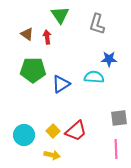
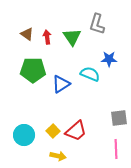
green triangle: moved 12 px right, 22 px down
cyan semicircle: moved 4 px left, 3 px up; rotated 18 degrees clockwise
yellow arrow: moved 6 px right, 1 px down
